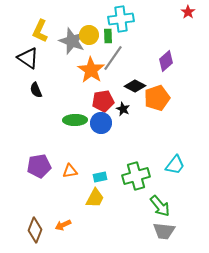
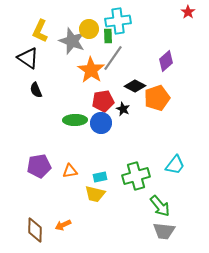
cyan cross: moved 3 px left, 2 px down
yellow circle: moved 6 px up
yellow trapezoid: moved 4 px up; rotated 75 degrees clockwise
brown diamond: rotated 20 degrees counterclockwise
